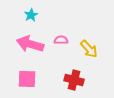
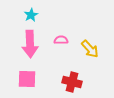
pink arrow: rotated 108 degrees counterclockwise
yellow arrow: moved 1 px right
red cross: moved 2 px left, 2 px down
